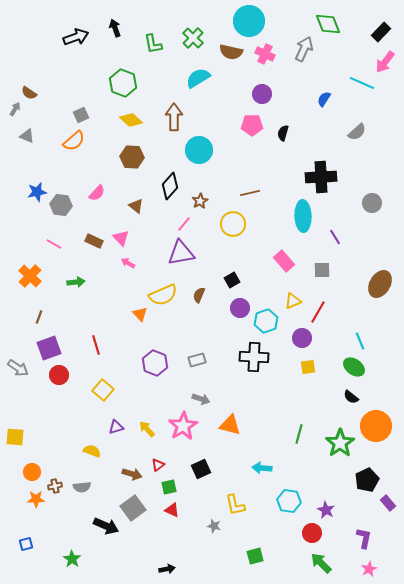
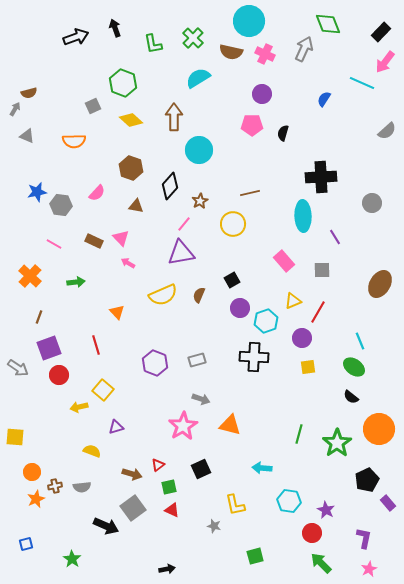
brown semicircle at (29, 93): rotated 49 degrees counterclockwise
gray square at (81, 115): moved 12 px right, 9 px up
gray semicircle at (357, 132): moved 30 px right, 1 px up
orange semicircle at (74, 141): rotated 40 degrees clockwise
brown hexagon at (132, 157): moved 1 px left, 11 px down; rotated 15 degrees clockwise
brown triangle at (136, 206): rotated 28 degrees counterclockwise
orange triangle at (140, 314): moved 23 px left, 2 px up
orange circle at (376, 426): moved 3 px right, 3 px down
yellow arrow at (147, 429): moved 68 px left, 22 px up; rotated 60 degrees counterclockwise
green star at (340, 443): moved 3 px left
orange star at (36, 499): rotated 24 degrees counterclockwise
